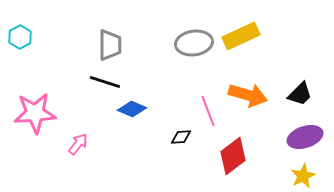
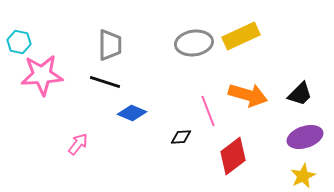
cyan hexagon: moved 1 px left, 5 px down; rotated 20 degrees counterclockwise
blue diamond: moved 4 px down
pink star: moved 7 px right, 38 px up
